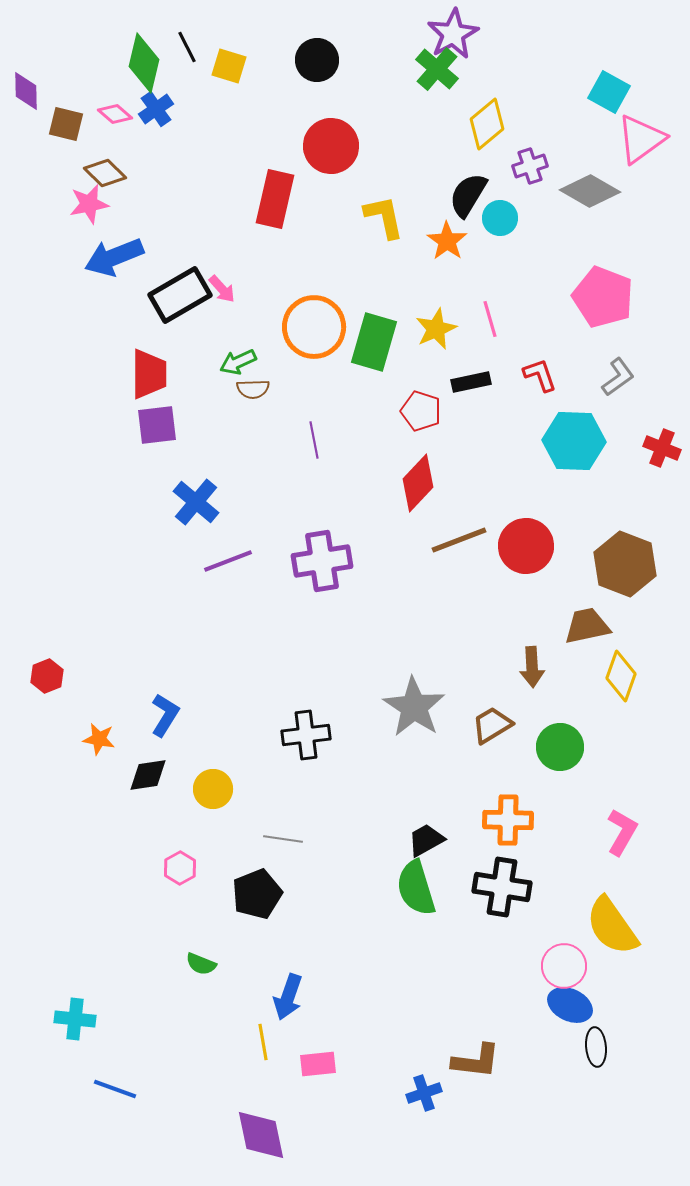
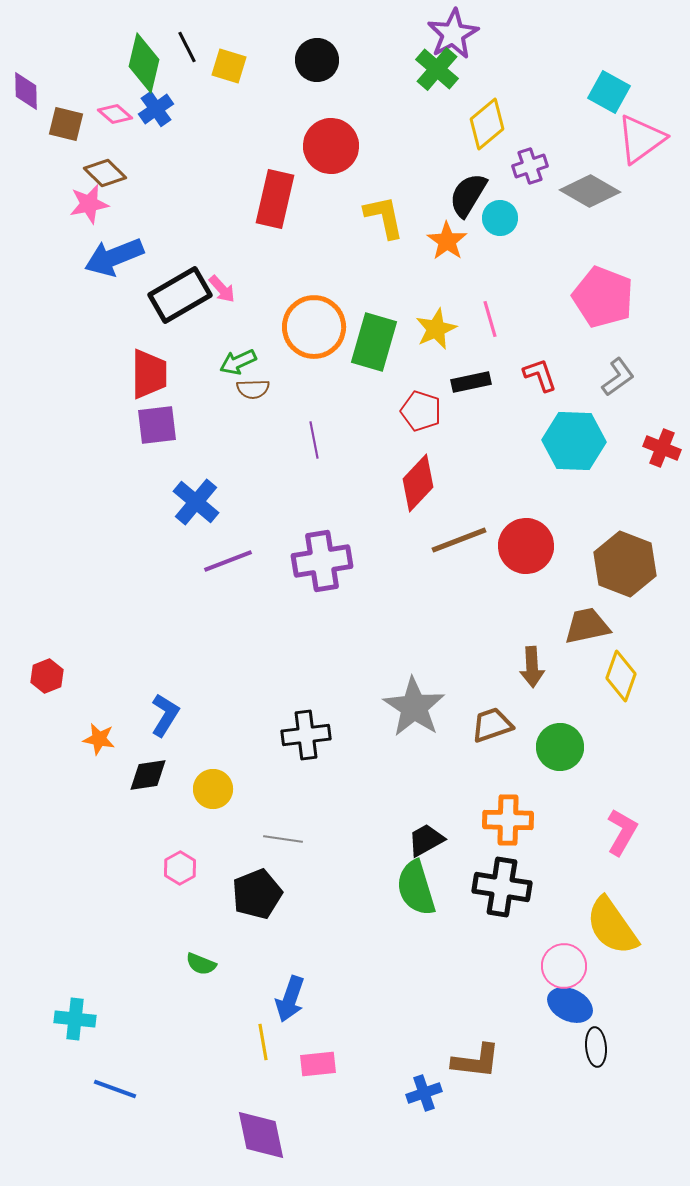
brown trapezoid at (492, 725): rotated 12 degrees clockwise
blue arrow at (288, 997): moved 2 px right, 2 px down
